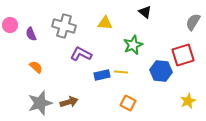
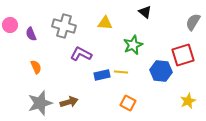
orange semicircle: rotated 24 degrees clockwise
